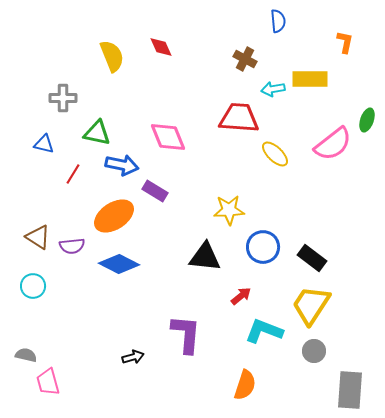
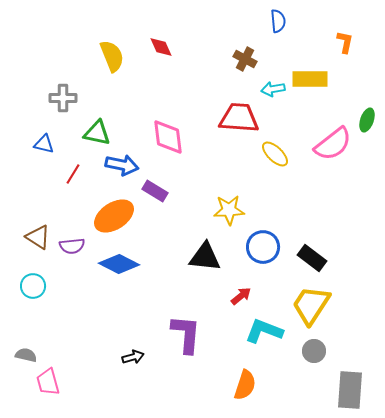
pink diamond: rotated 15 degrees clockwise
